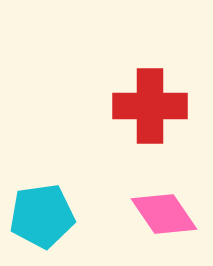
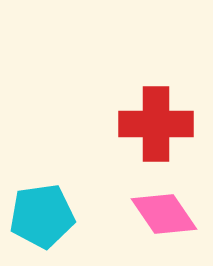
red cross: moved 6 px right, 18 px down
